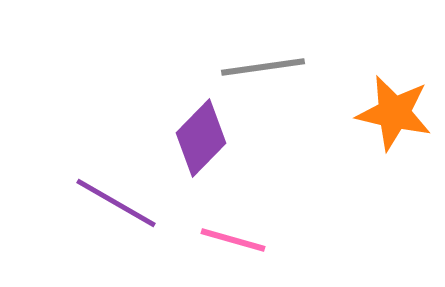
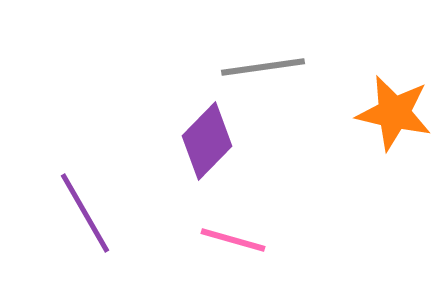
purple diamond: moved 6 px right, 3 px down
purple line: moved 31 px left, 10 px down; rotated 30 degrees clockwise
